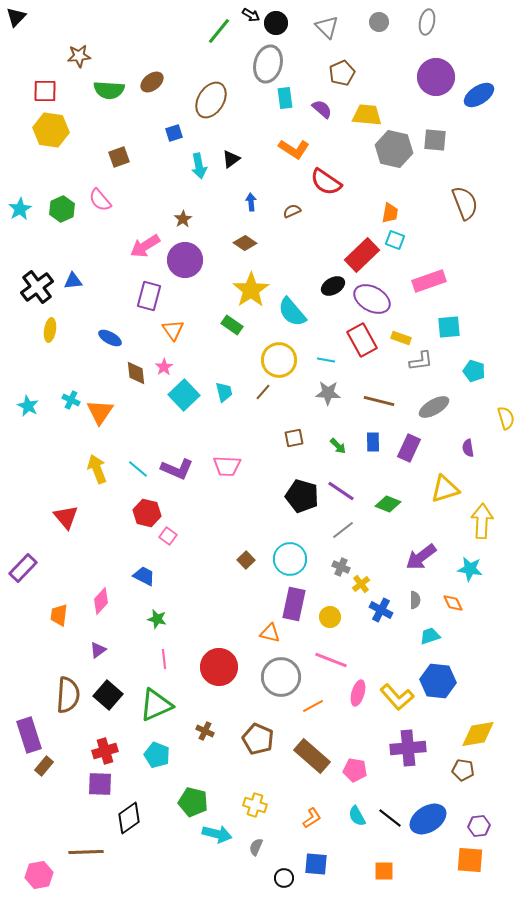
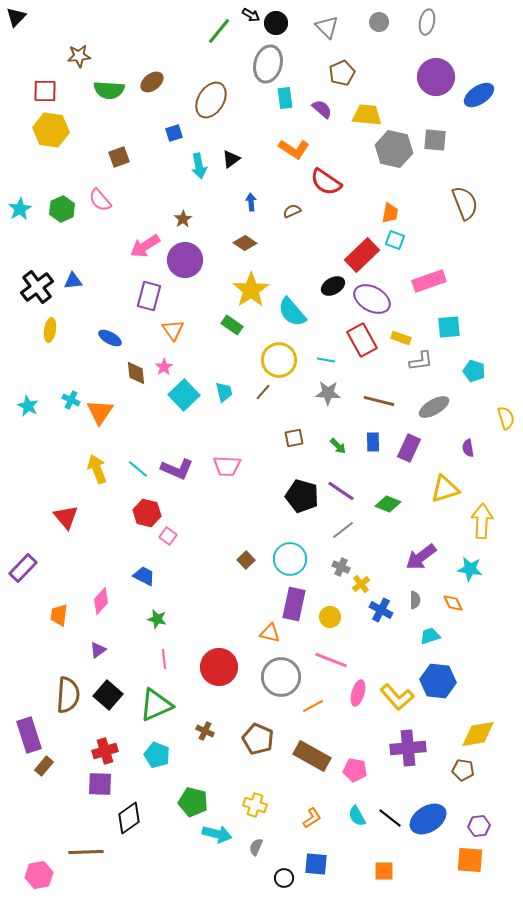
brown rectangle at (312, 756): rotated 12 degrees counterclockwise
